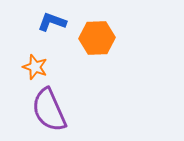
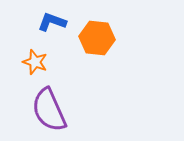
orange hexagon: rotated 8 degrees clockwise
orange star: moved 5 px up
